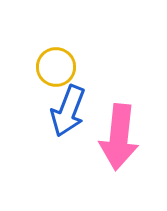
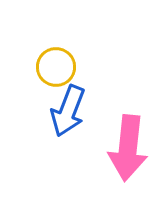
pink arrow: moved 9 px right, 11 px down
